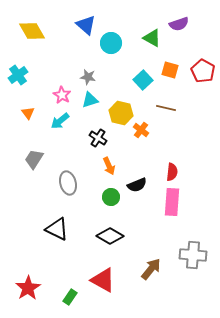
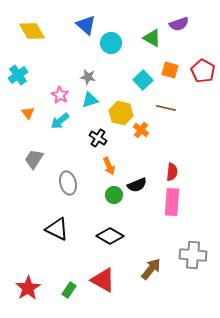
pink star: moved 2 px left
green circle: moved 3 px right, 2 px up
green rectangle: moved 1 px left, 7 px up
